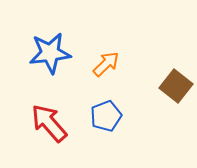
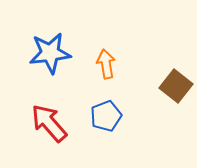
orange arrow: rotated 56 degrees counterclockwise
